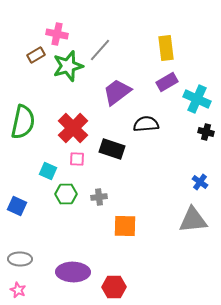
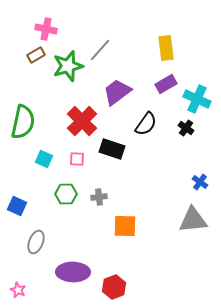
pink cross: moved 11 px left, 5 px up
purple rectangle: moved 1 px left, 2 px down
black semicircle: rotated 130 degrees clockwise
red cross: moved 9 px right, 7 px up
black cross: moved 20 px left, 4 px up; rotated 21 degrees clockwise
cyan square: moved 4 px left, 12 px up
gray ellipse: moved 16 px right, 17 px up; rotated 70 degrees counterclockwise
red hexagon: rotated 20 degrees counterclockwise
